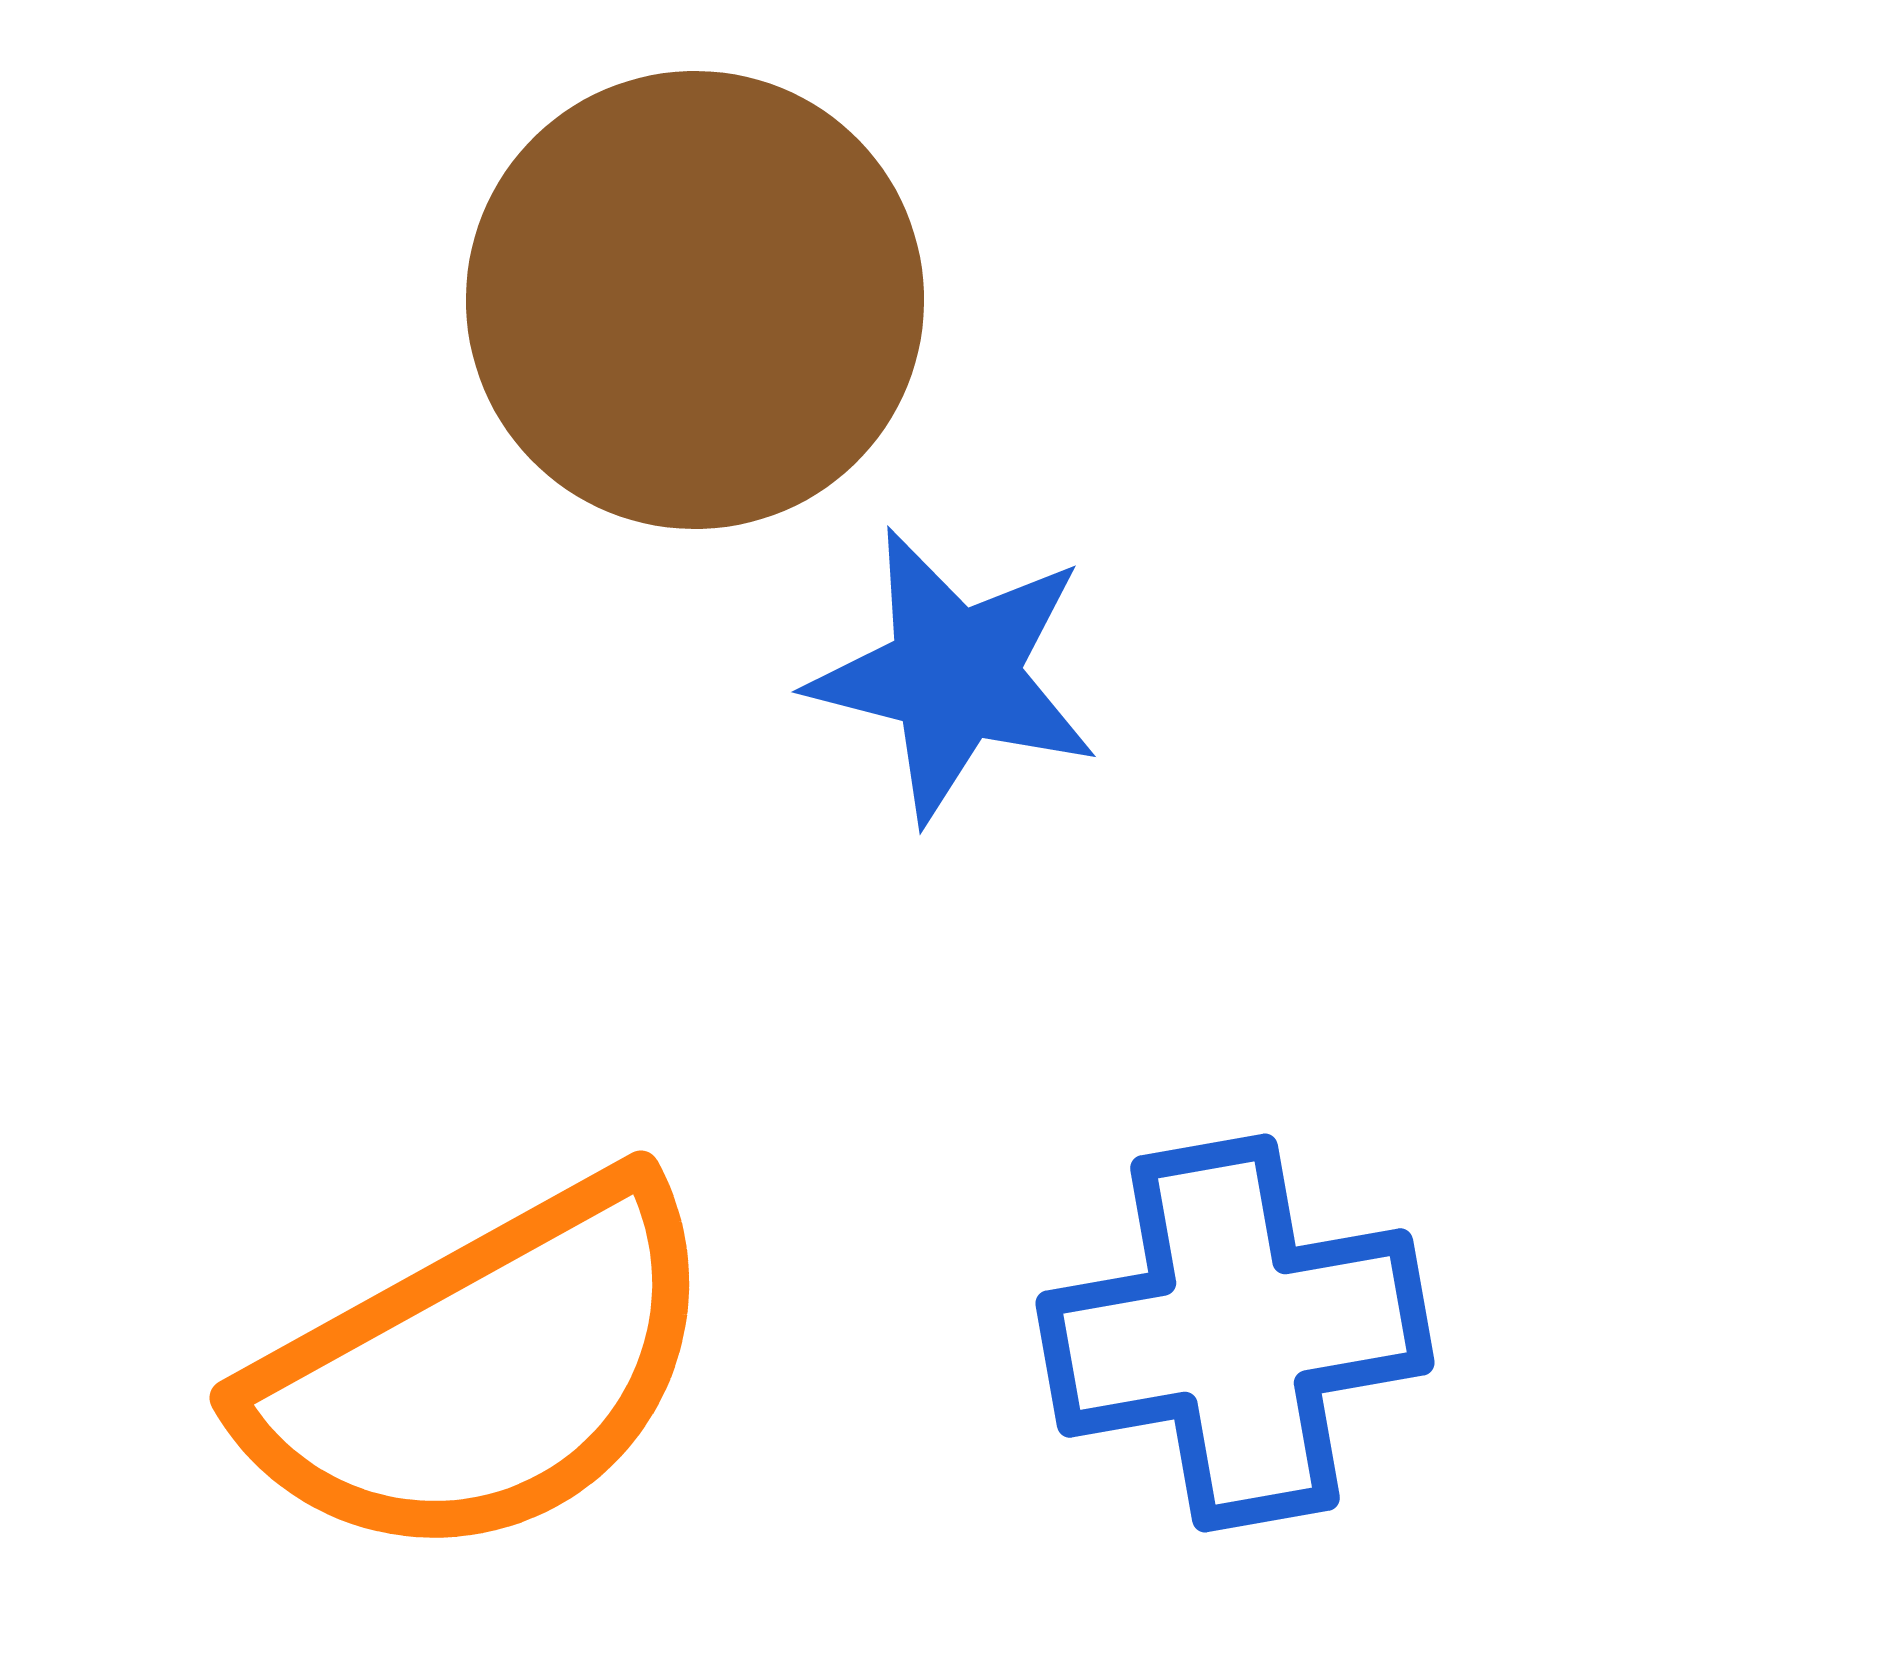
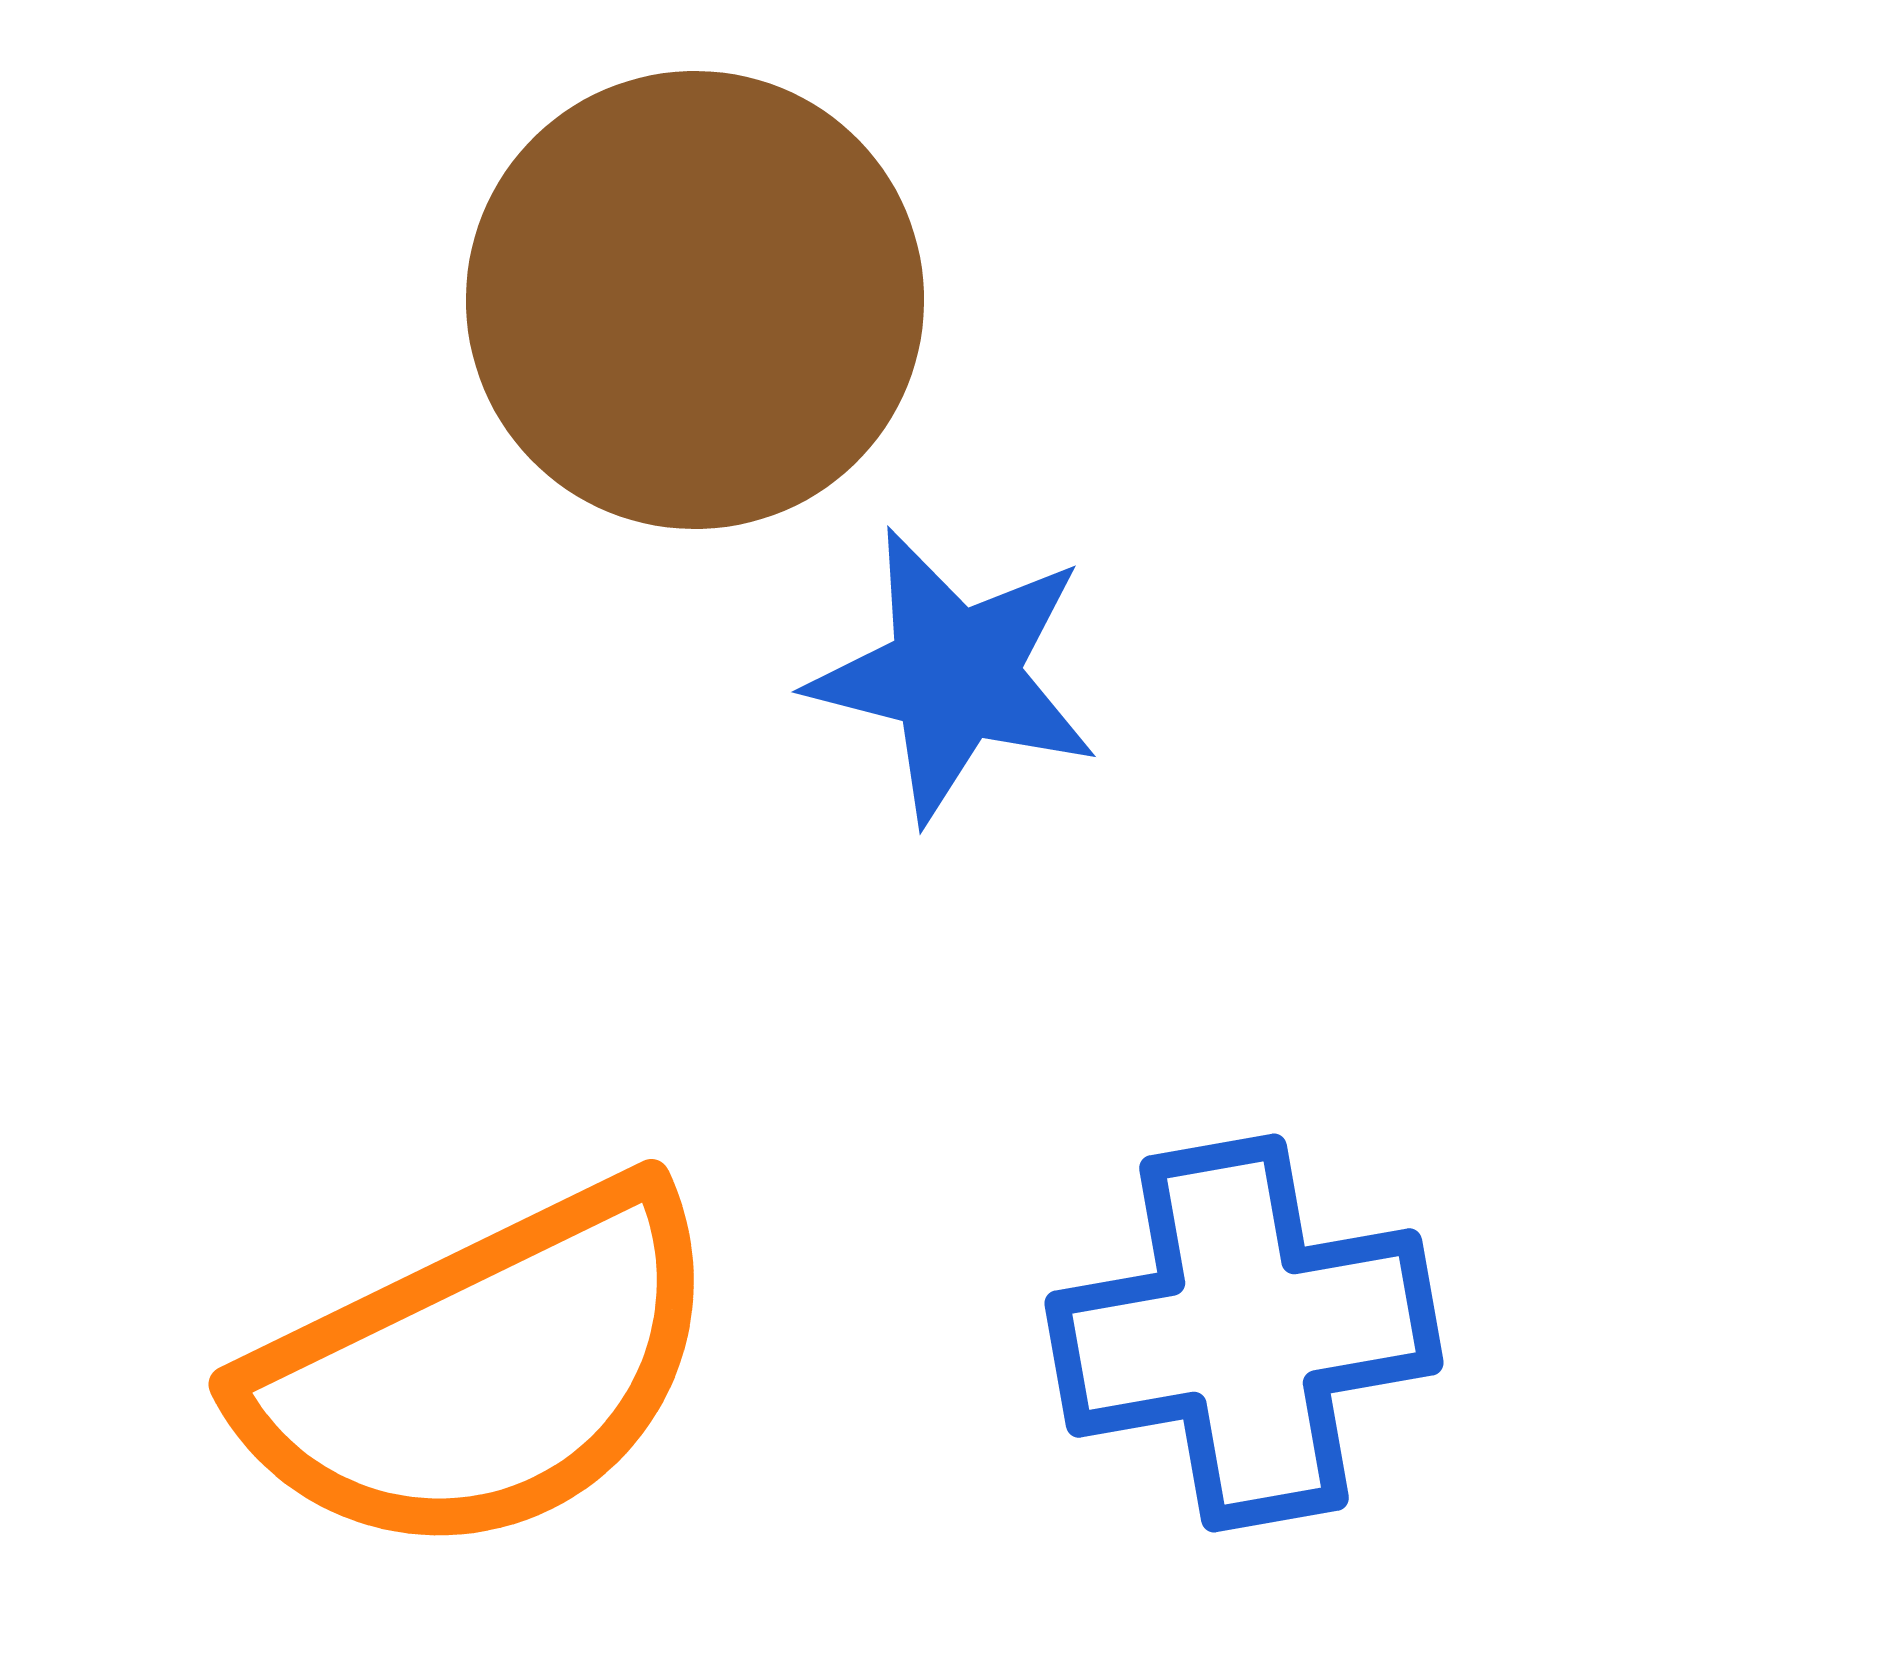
blue cross: moved 9 px right
orange semicircle: rotated 3 degrees clockwise
